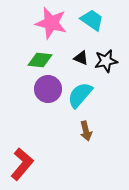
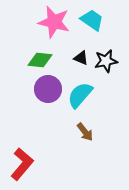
pink star: moved 3 px right, 1 px up
brown arrow: moved 1 px left, 1 px down; rotated 24 degrees counterclockwise
